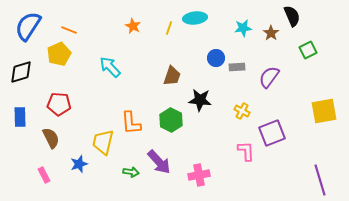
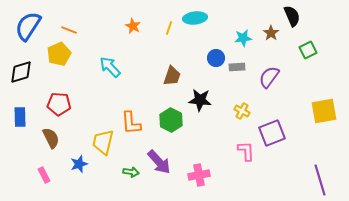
cyan star: moved 10 px down
